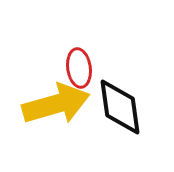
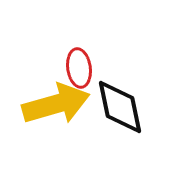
black diamond: rotated 4 degrees counterclockwise
